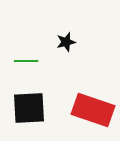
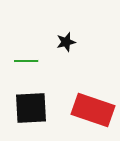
black square: moved 2 px right
